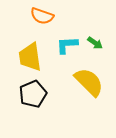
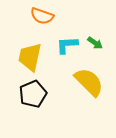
yellow trapezoid: rotated 20 degrees clockwise
